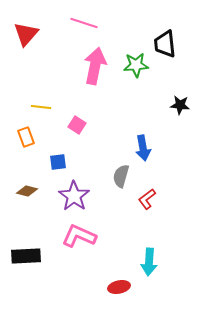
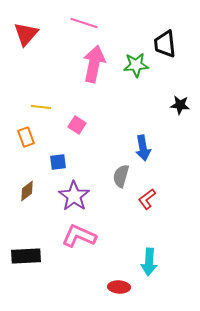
pink arrow: moved 1 px left, 2 px up
brown diamond: rotated 50 degrees counterclockwise
red ellipse: rotated 15 degrees clockwise
